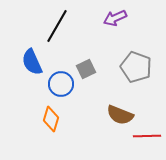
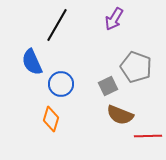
purple arrow: moved 1 px left, 1 px down; rotated 35 degrees counterclockwise
black line: moved 1 px up
gray square: moved 22 px right, 17 px down
red line: moved 1 px right
